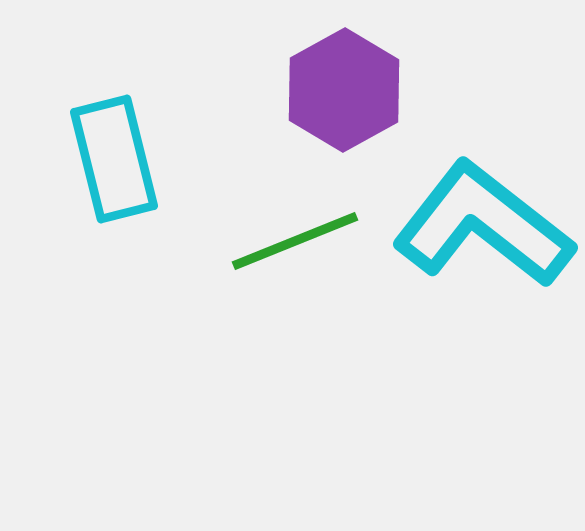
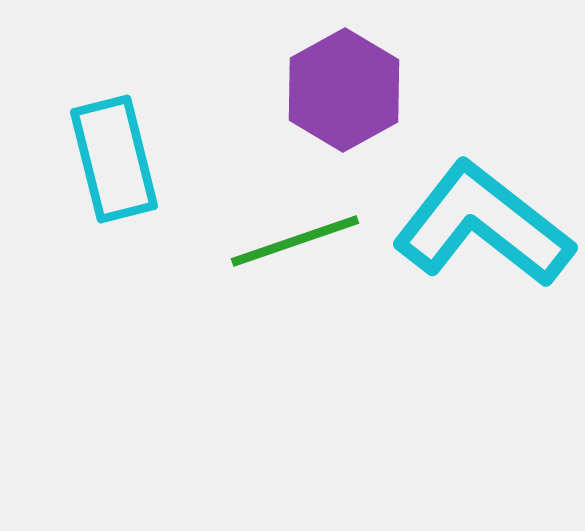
green line: rotated 3 degrees clockwise
